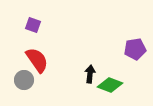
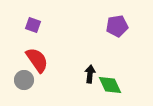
purple pentagon: moved 18 px left, 23 px up
green diamond: rotated 45 degrees clockwise
